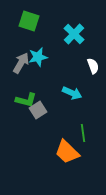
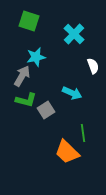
cyan star: moved 2 px left
gray arrow: moved 1 px right, 13 px down
gray square: moved 8 px right
